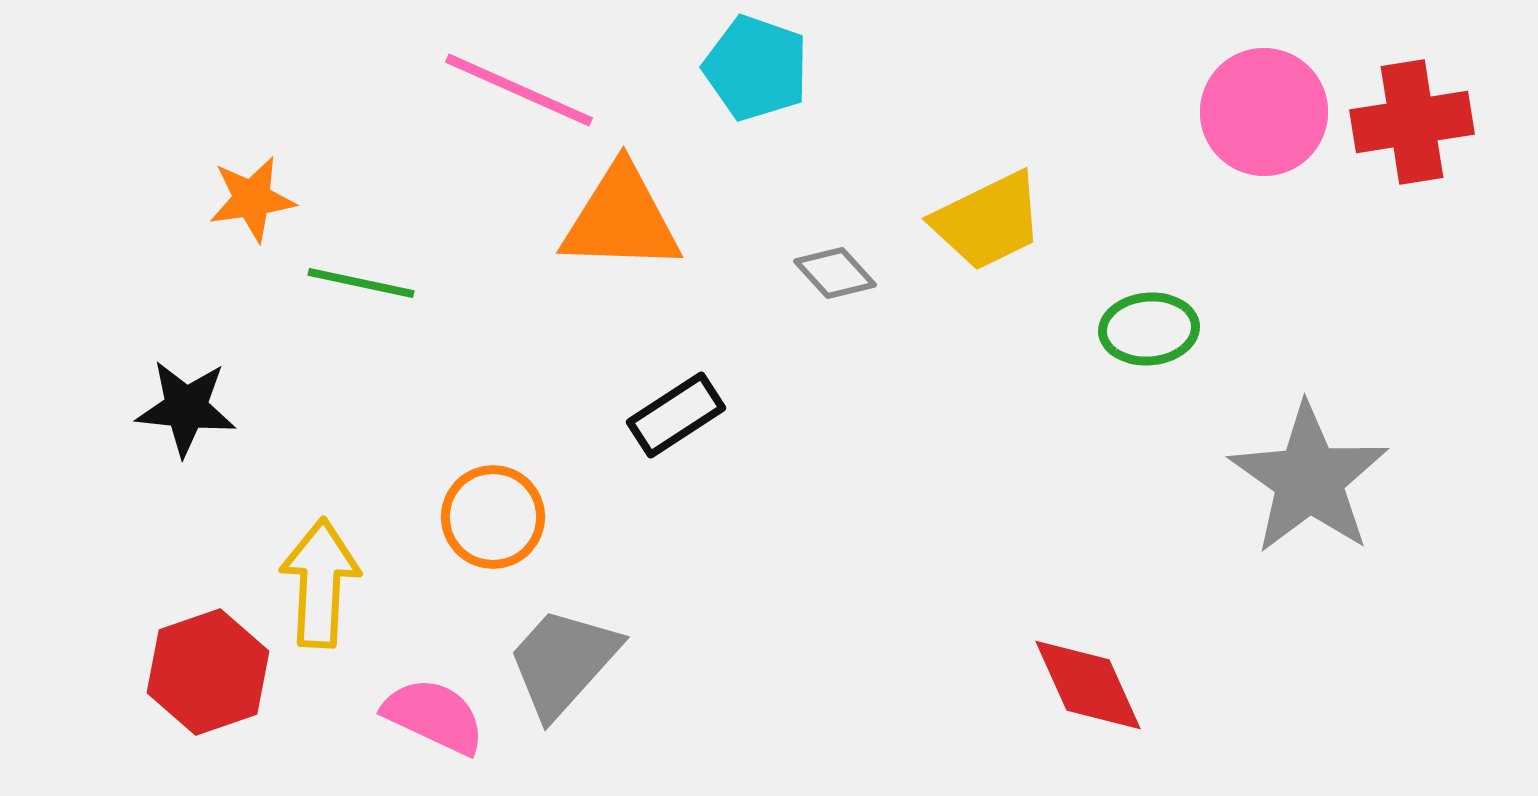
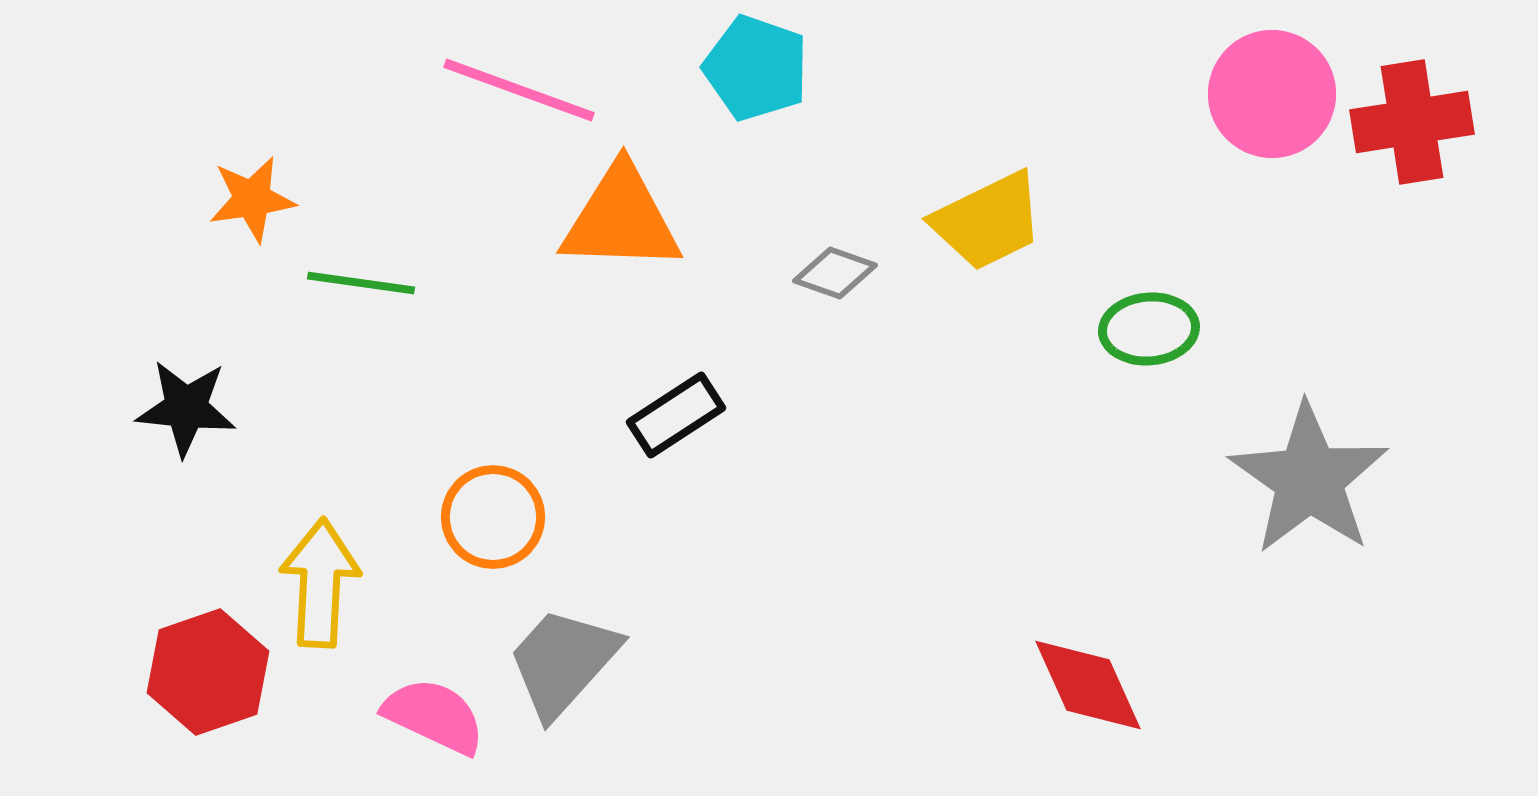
pink line: rotated 4 degrees counterclockwise
pink circle: moved 8 px right, 18 px up
gray diamond: rotated 28 degrees counterclockwise
green line: rotated 4 degrees counterclockwise
